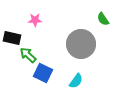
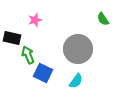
pink star: rotated 16 degrees counterclockwise
gray circle: moved 3 px left, 5 px down
green arrow: rotated 24 degrees clockwise
